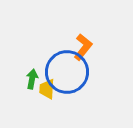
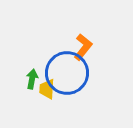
blue circle: moved 1 px down
